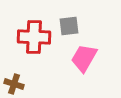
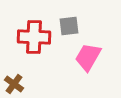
pink trapezoid: moved 4 px right, 1 px up
brown cross: rotated 18 degrees clockwise
